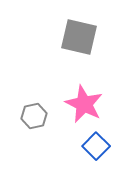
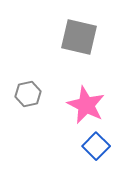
pink star: moved 2 px right, 1 px down
gray hexagon: moved 6 px left, 22 px up
